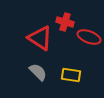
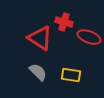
red cross: moved 1 px left
